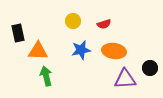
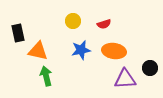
orange triangle: rotated 10 degrees clockwise
